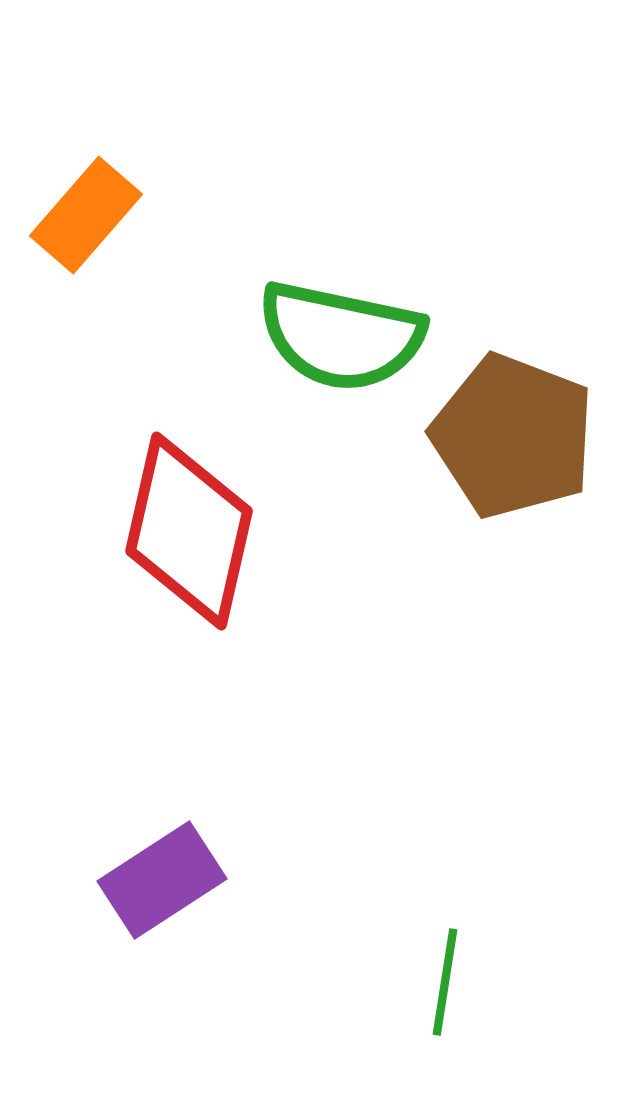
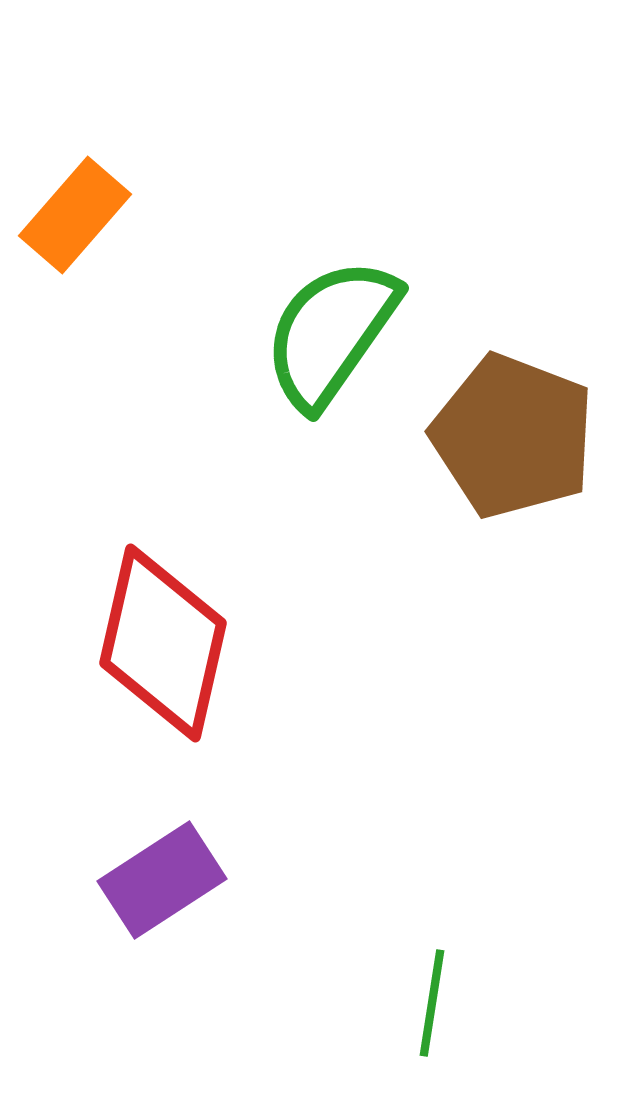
orange rectangle: moved 11 px left
green semicircle: moved 10 px left, 3 px up; rotated 113 degrees clockwise
red diamond: moved 26 px left, 112 px down
green line: moved 13 px left, 21 px down
